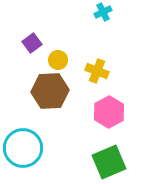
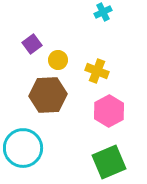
purple square: moved 1 px down
brown hexagon: moved 2 px left, 4 px down
pink hexagon: moved 1 px up
